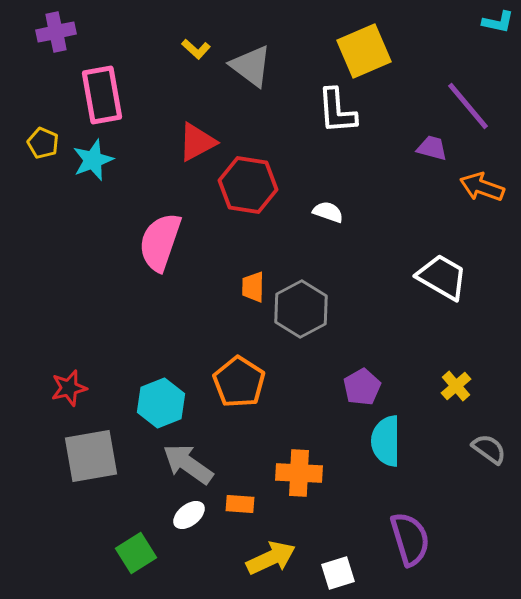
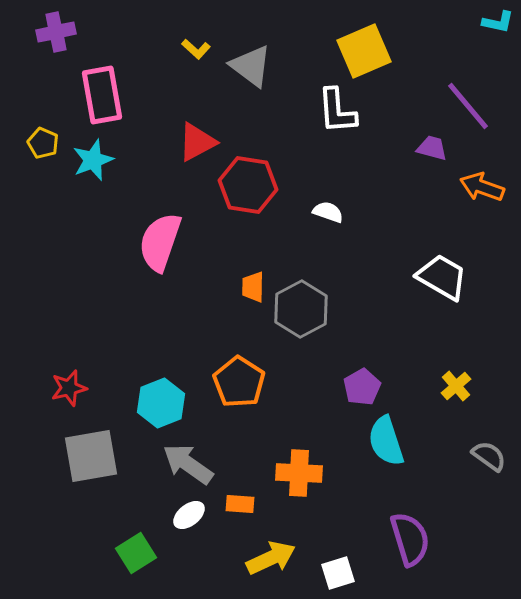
cyan semicircle: rotated 18 degrees counterclockwise
gray semicircle: moved 7 px down
